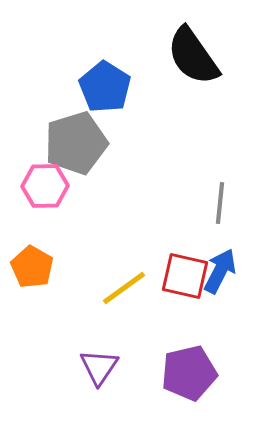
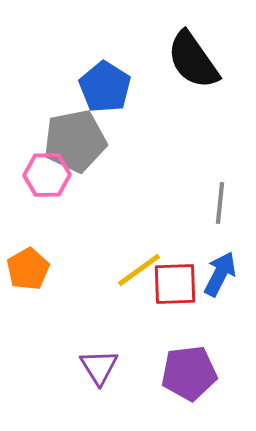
black semicircle: moved 4 px down
gray pentagon: moved 1 px left, 2 px up; rotated 6 degrees clockwise
pink hexagon: moved 2 px right, 11 px up
orange pentagon: moved 4 px left, 2 px down; rotated 12 degrees clockwise
blue arrow: moved 3 px down
red square: moved 10 px left, 8 px down; rotated 15 degrees counterclockwise
yellow line: moved 15 px right, 18 px up
purple triangle: rotated 6 degrees counterclockwise
purple pentagon: rotated 6 degrees clockwise
